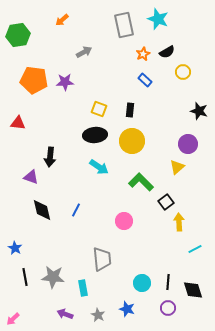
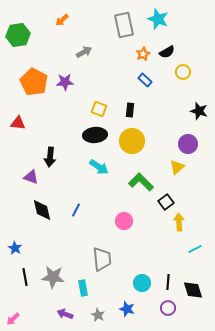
orange pentagon at (34, 80): moved 2 px down; rotated 20 degrees clockwise
